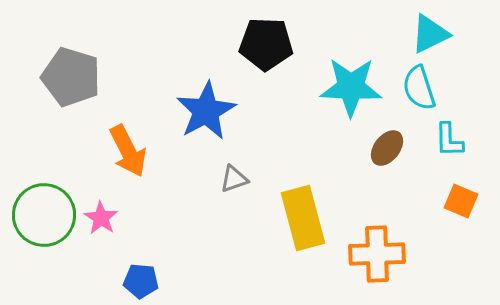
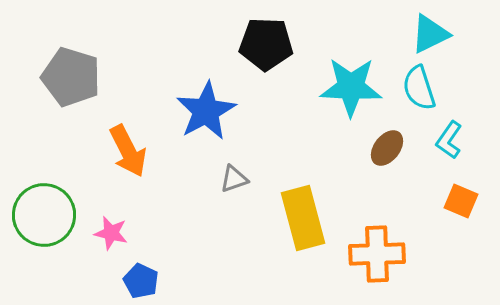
cyan L-shape: rotated 36 degrees clockwise
pink star: moved 10 px right, 15 px down; rotated 20 degrees counterclockwise
blue pentagon: rotated 20 degrees clockwise
